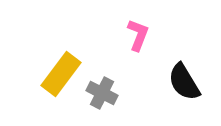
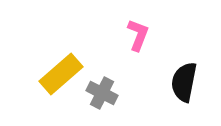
yellow rectangle: rotated 12 degrees clockwise
black semicircle: rotated 42 degrees clockwise
